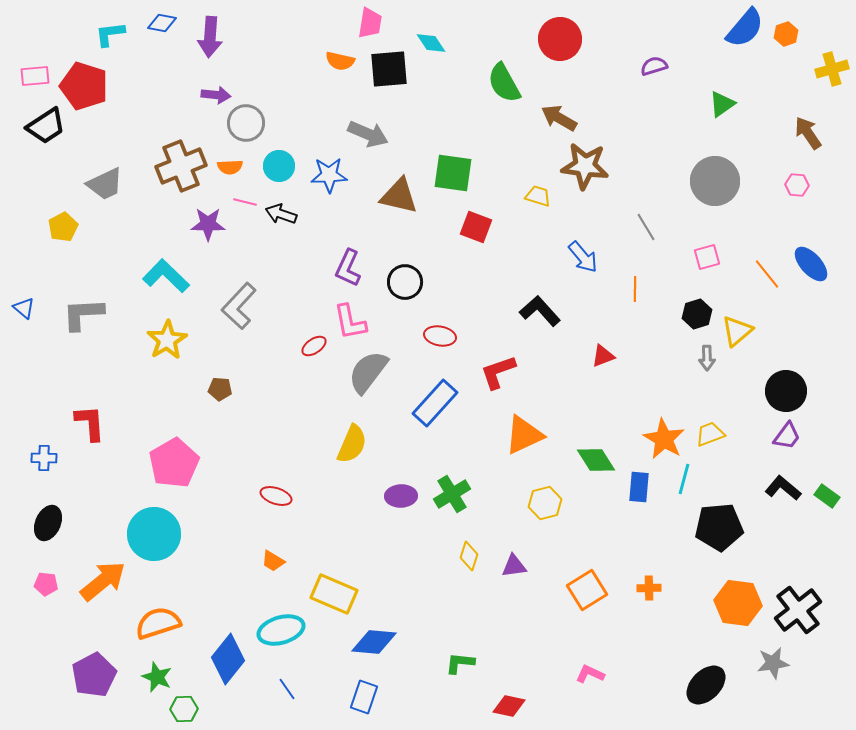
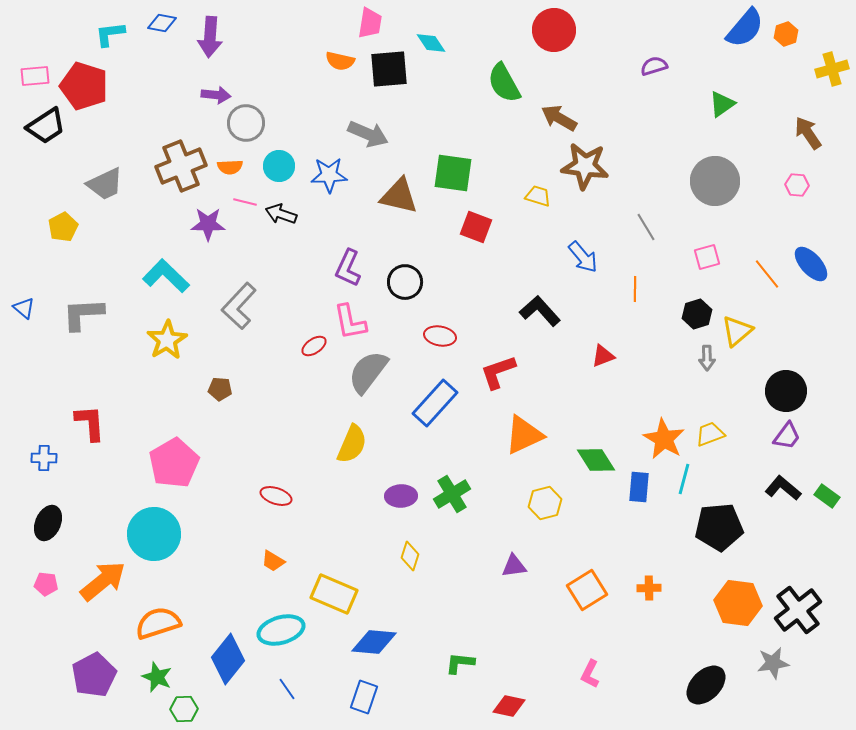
red circle at (560, 39): moved 6 px left, 9 px up
yellow diamond at (469, 556): moved 59 px left
pink L-shape at (590, 674): rotated 88 degrees counterclockwise
